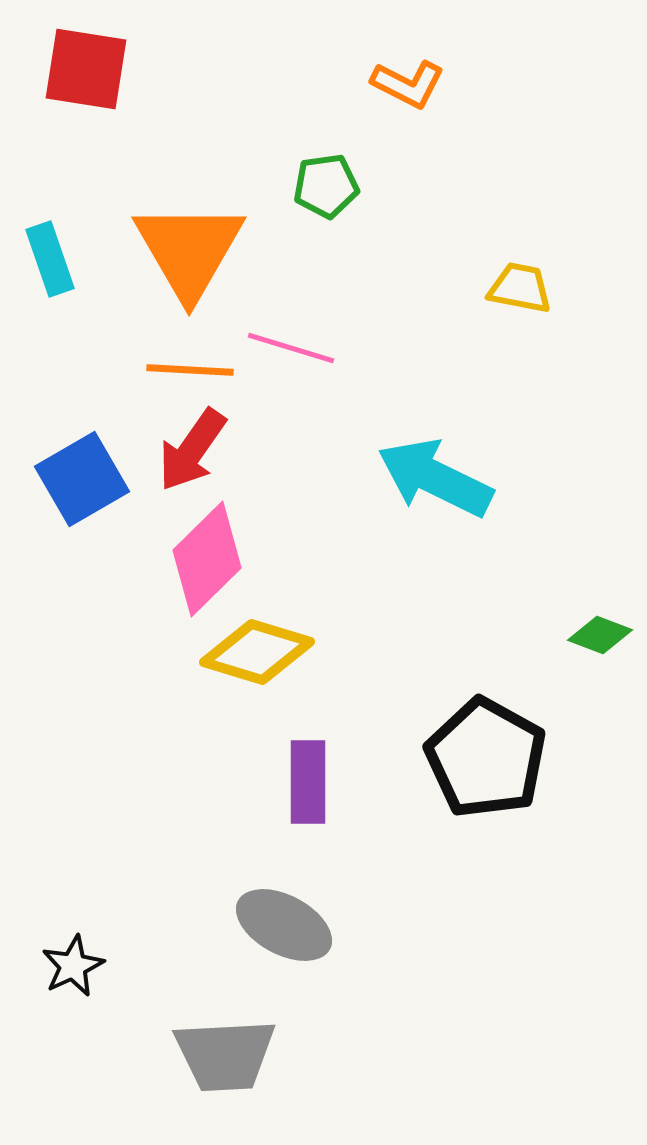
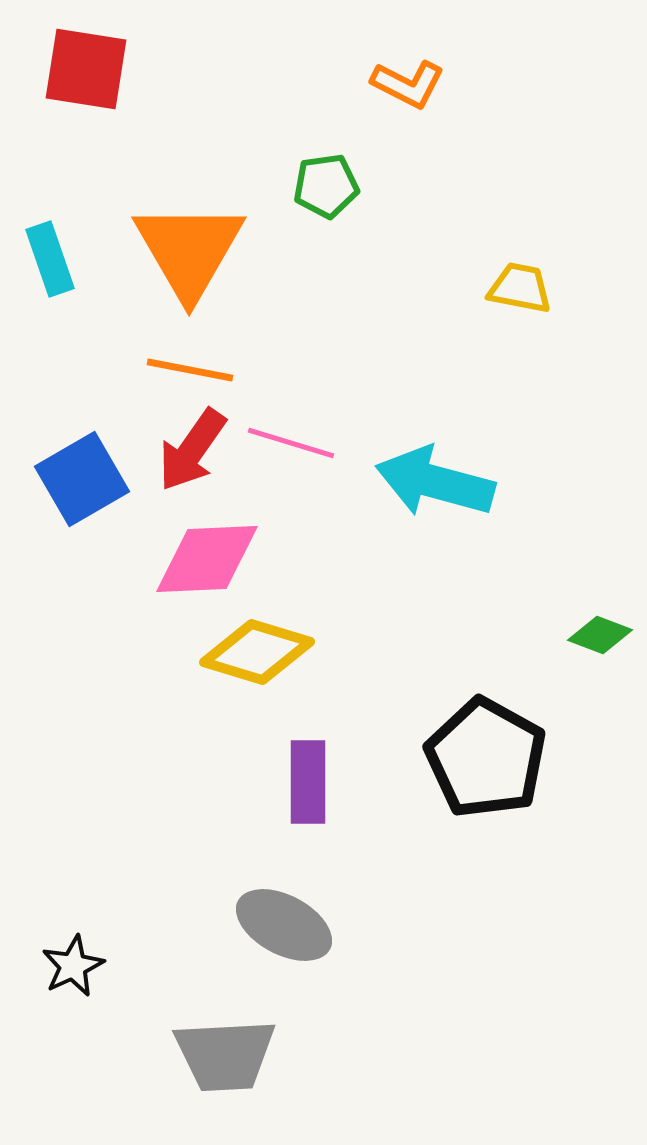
pink line: moved 95 px down
orange line: rotated 8 degrees clockwise
cyan arrow: moved 4 px down; rotated 11 degrees counterclockwise
pink diamond: rotated 42 degrees clockwise
